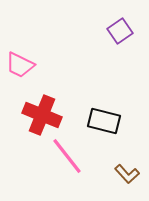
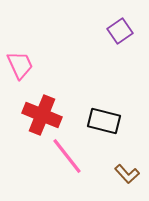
pink trapezoid: rotated 140 degrees counterclockwise
